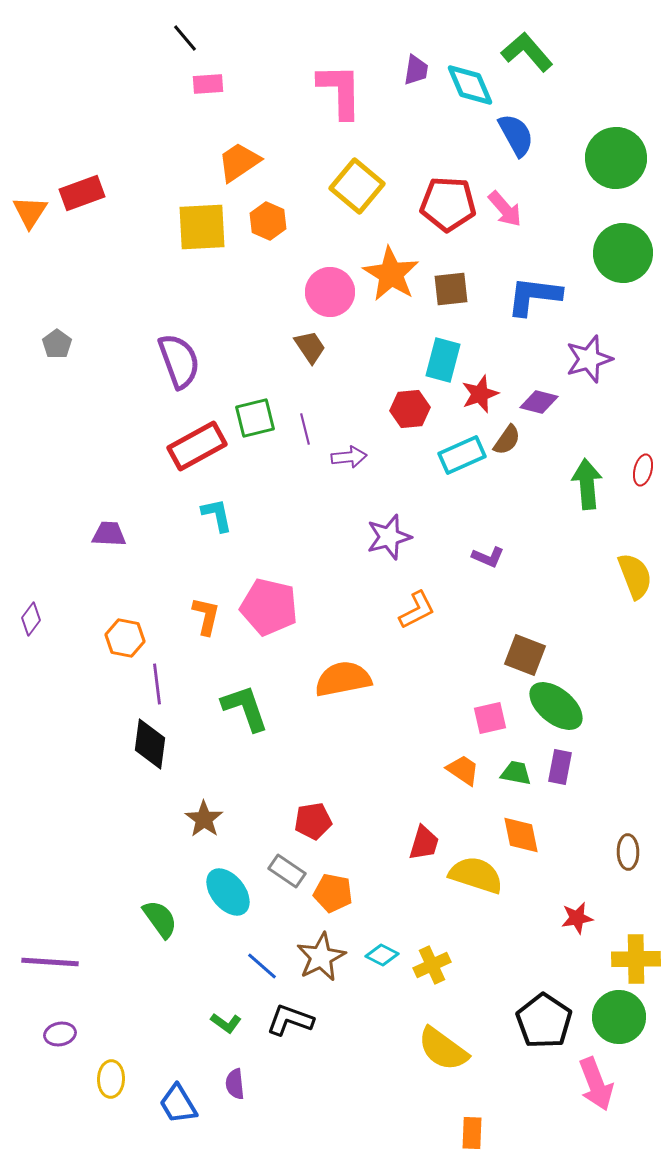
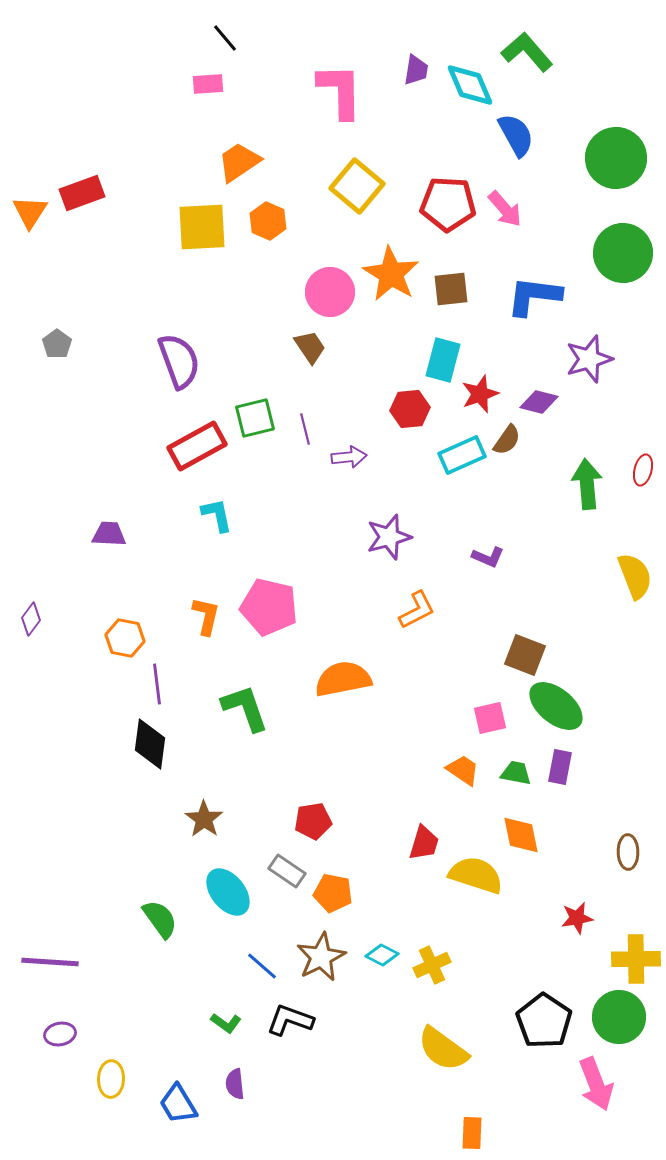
black line at (185, 38): moved 40 px right
